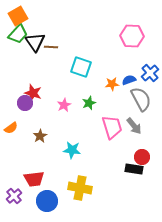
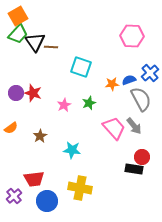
purple circle: moved 9 px left, 10 px up
pink trapezoid: moved 2 px right, 1 px down; rotated 25 degrees counterclockwise
